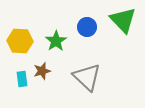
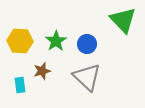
blue circle: moved 17 px down
cyan rectangle: moved 2 px left, 6 px down
